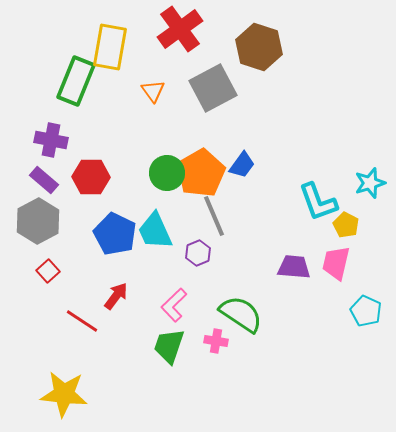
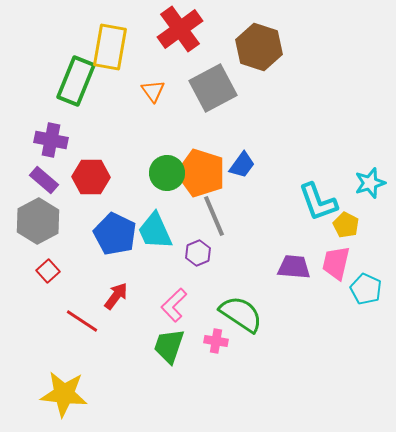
orange pentagon: rotated 24 degrees counterclockwise
cyan pentagon: moved 22 px up
